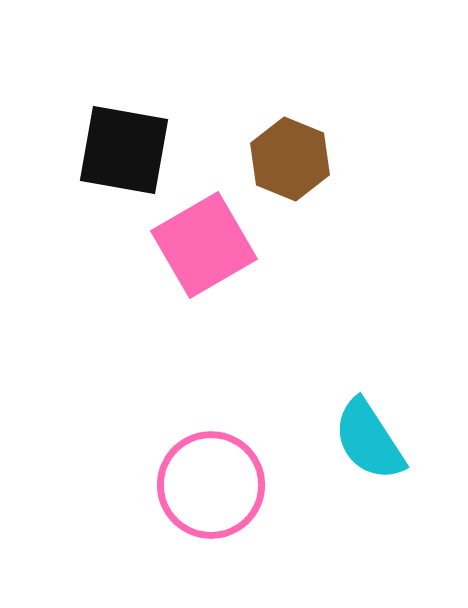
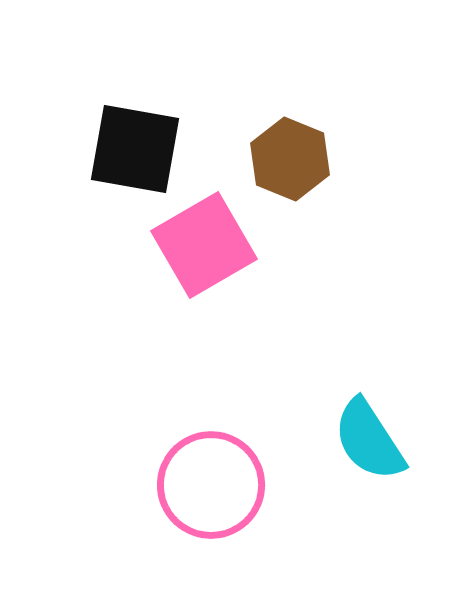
black square: moved 11 px right, 1 px up
